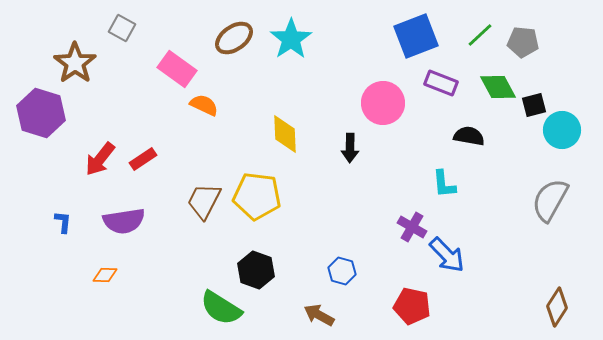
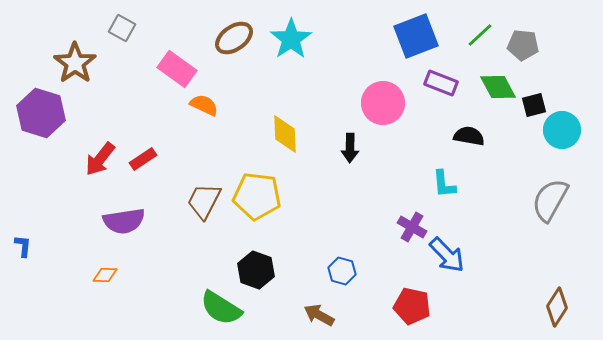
gray pentagon: moved 3 px down
blue L-shape: moved 40 px left, 24 px down
